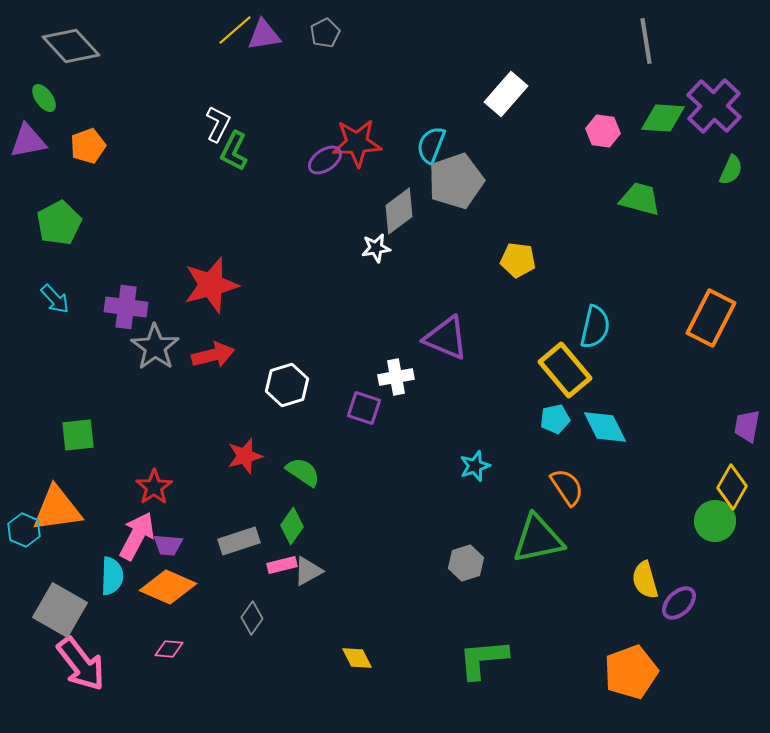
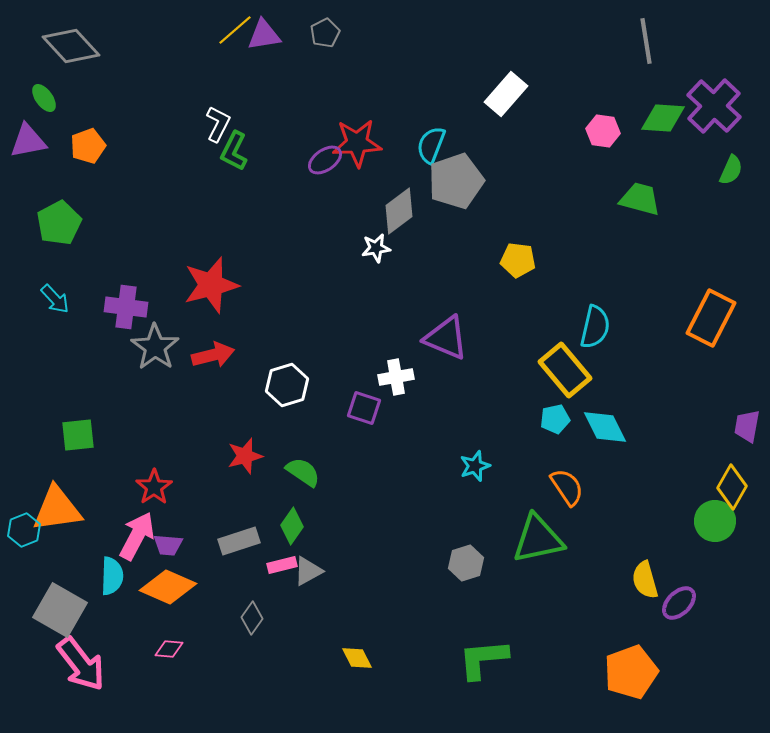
cyan hexagon at (24, 530): rotated 16 degrees clockwise
